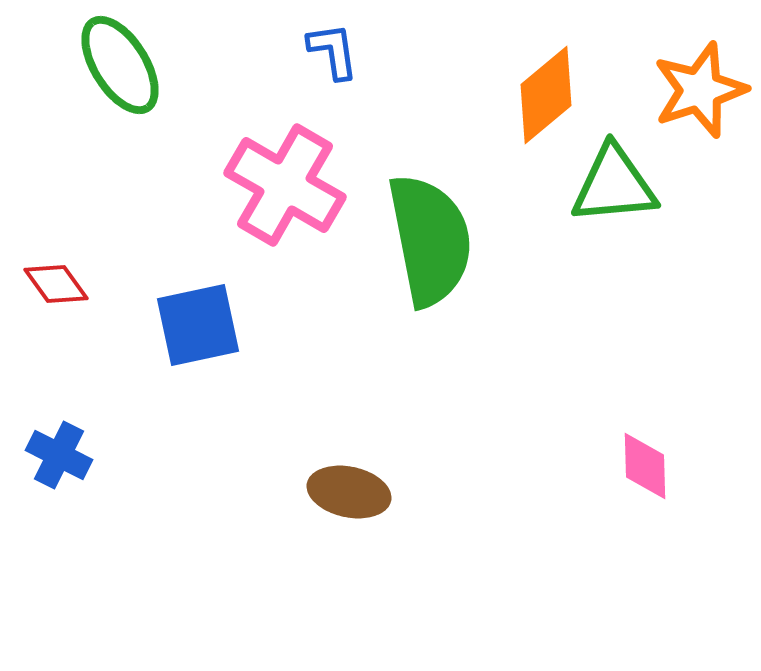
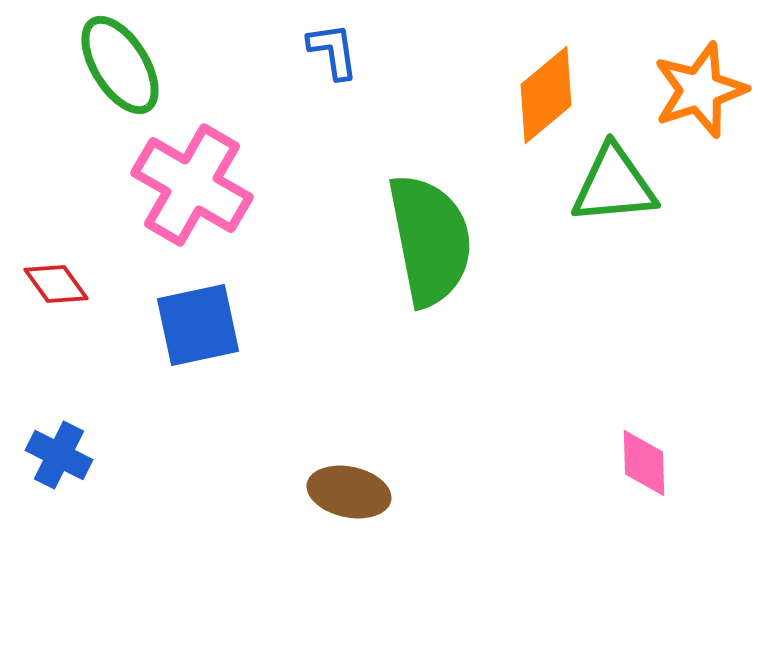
pink cross: moved 93 px left
pink diamond: moved 1 px left, 3 px up
